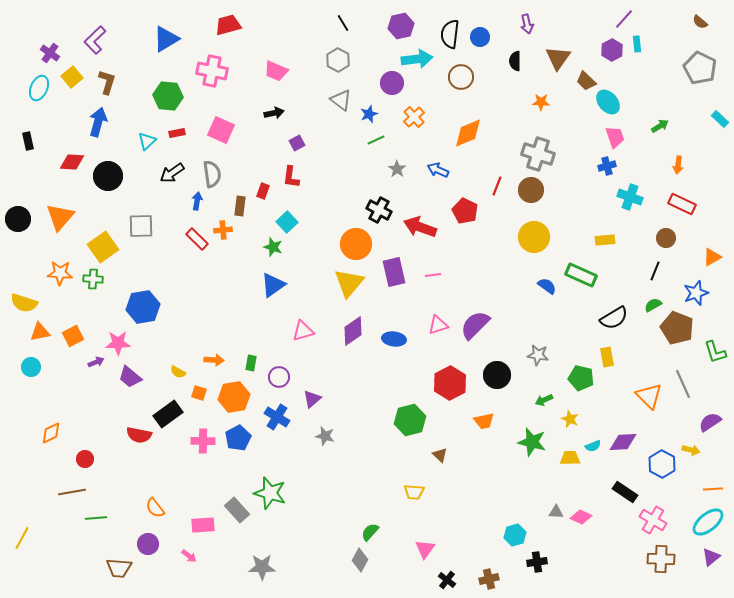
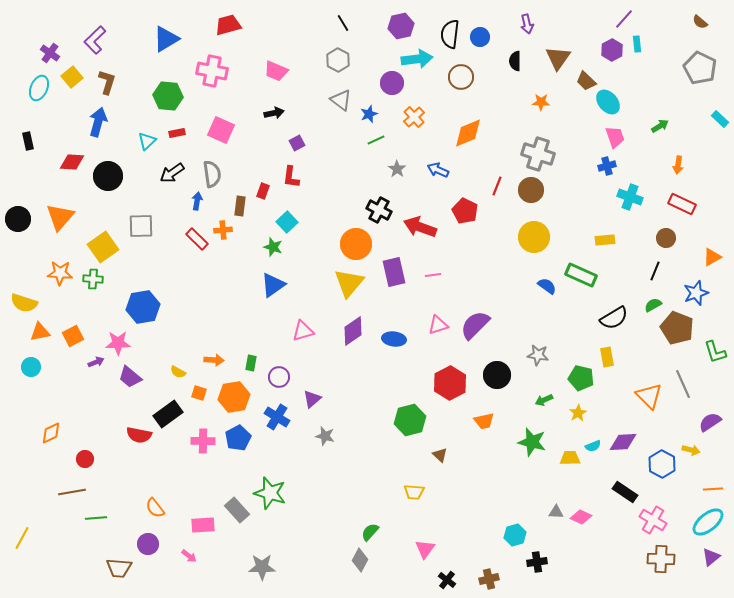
yellow star at (570, 419): moved 8 px right, 6 px up; rotated 18 degrees clockwise
